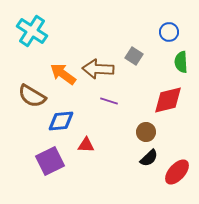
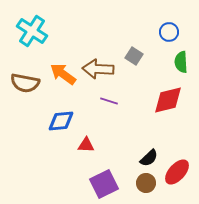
brown semicircle: moved 7 px left, 13 px up; rotated 20 degrees counterclockwise
brown circle: moved 51 px down
purple square: moved 54 px right, 23 px down
